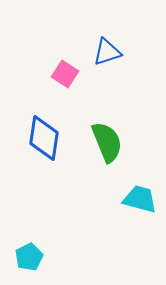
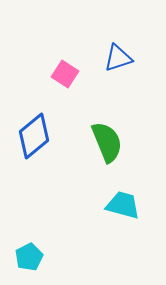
blue triangle: moved 11 px right, 6 px down
blue diamond: moved 10 px left, 2 px up; rotated 42 degrees clockwise
cyan trapezoid: moved 17 px left, 6 px down
